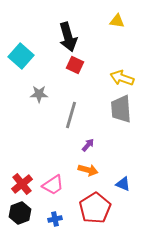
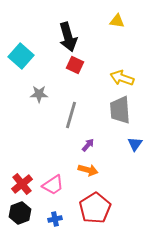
gray trapezoid: moved 1 px left, 1 px down
blue triangle: moved 12 px right, 40 px up; rotated 42 degrees clockwise
